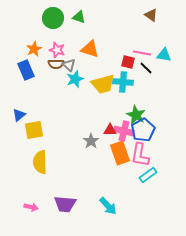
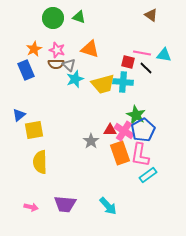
pink cross: rotated 18 degrees clockwise
